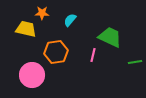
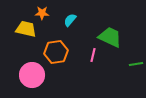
green line: moved 1 px right, 2 px down
